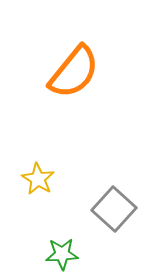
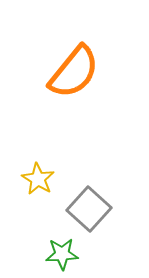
gray square: moved 25 px left
